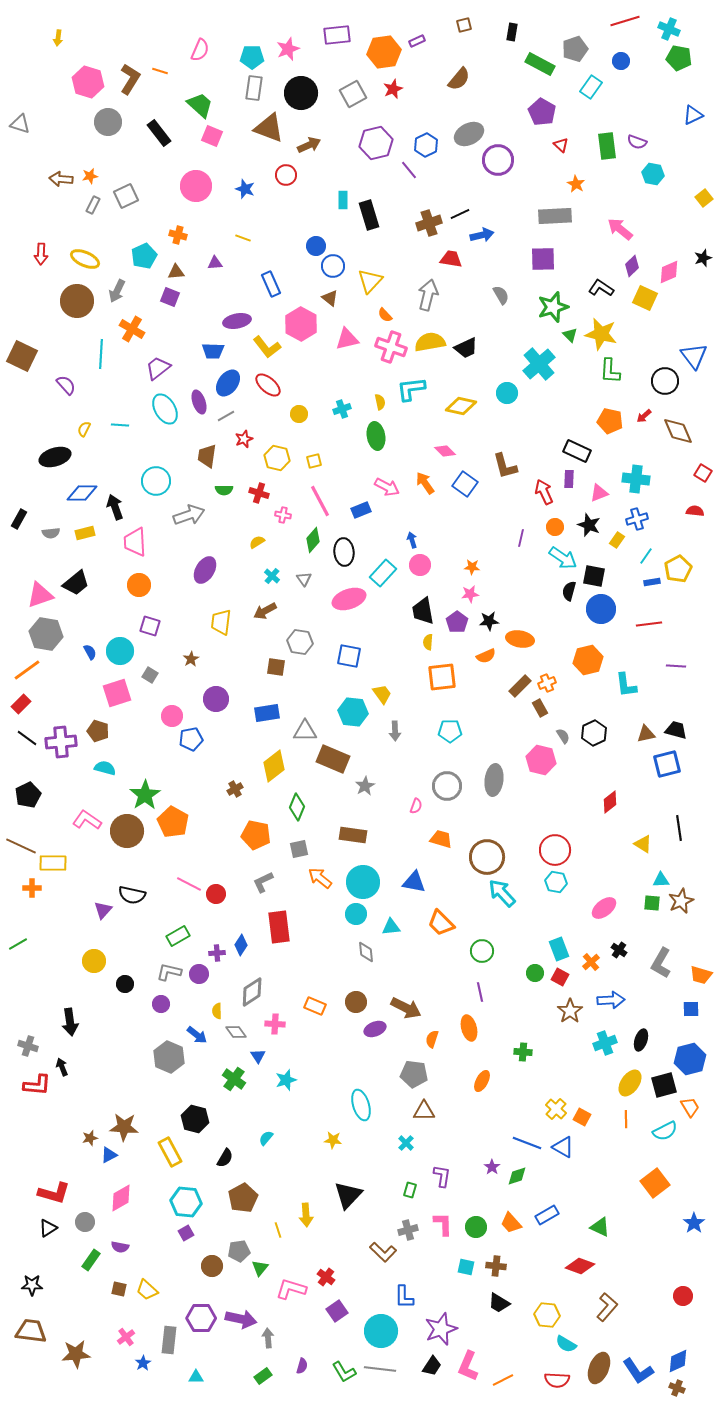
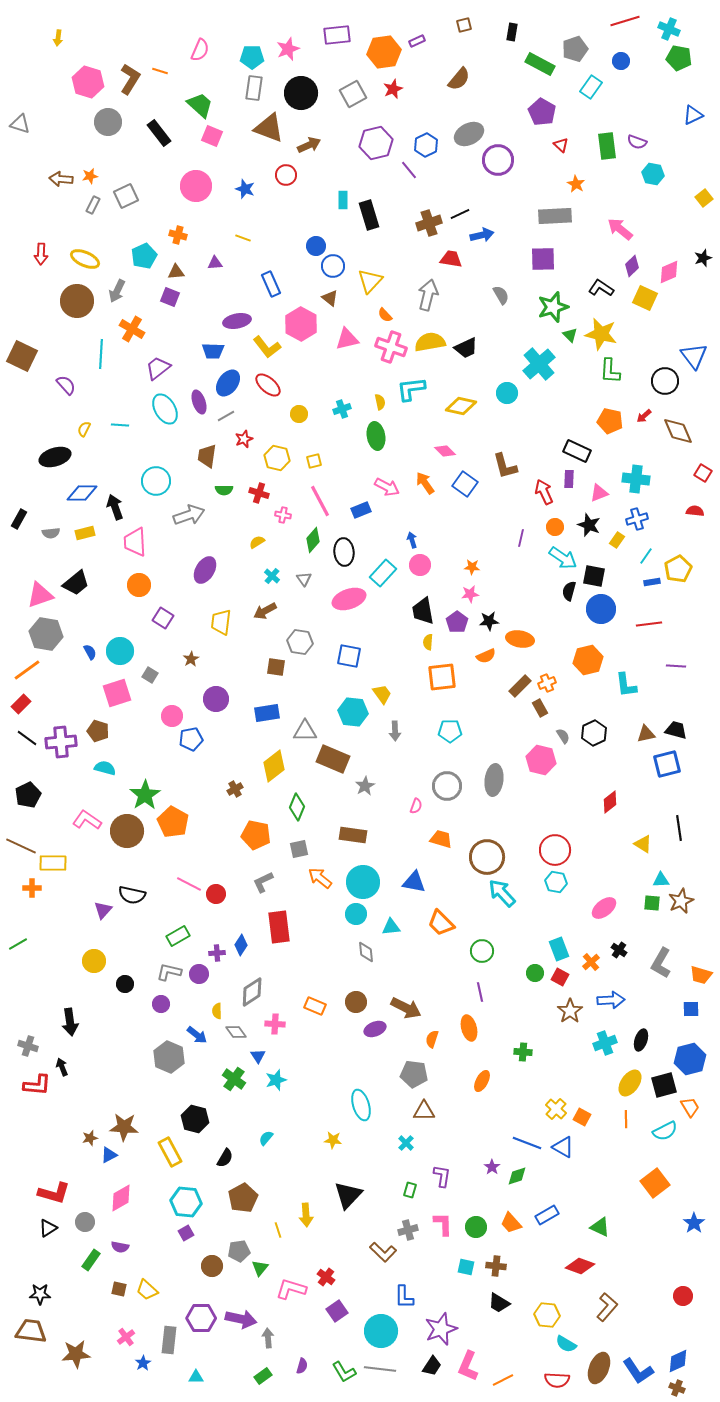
purple square at (150, 626): moved 13 px right, 8 px up; rotated 15 degrees clockwise
cyan star at (286, 1080): moved 10 px left
black star at (32, 1285): moved 8 px right, 9 px down
